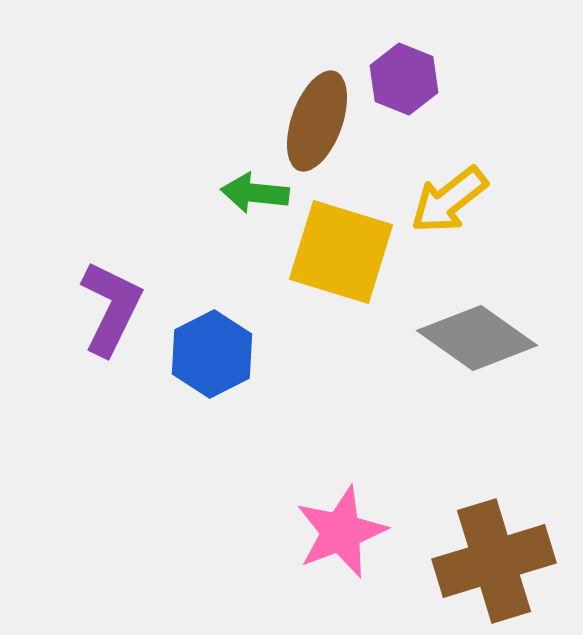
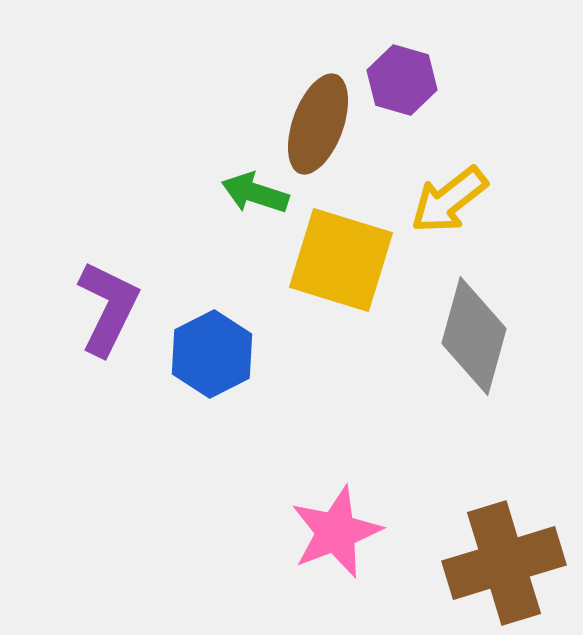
purple hexagon: moved 2 px left, 1 px down; rotated 6 degrees counterclockwise
brown ellipse: moved 1 px right, 3 px down
green arrow: rotated 12 degrees clockwise
yellow square: moved 8 px down
purple L-shape: moved 3 px left
gray diamond: moved 3 px left, 2 px up; rotated 70 degrees clockwise
pink star: moved 5 px left
brown cross: moved 10 px right, 2 px down
